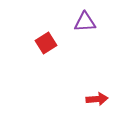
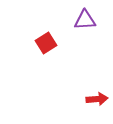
purple triangle: moved 2 px up
